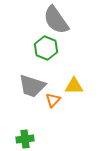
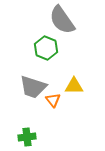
gray semicircle: moved 6 px right
gray trapezoid: moved 1 px right, 1 px down
orange triangle: rotated 21 degrees counterclockwise
green cross: moved 2 px right, 2 px up
